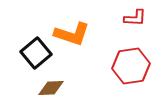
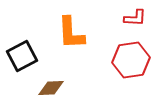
orange L-shape: moved 1 px left, 1 px up; rotated 69 degrees clockwise
black square: moved 14 px left, 3 px down; rotated 12 degrees clockwise
red hexagon: moved 6 px up
